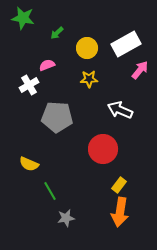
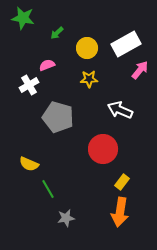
gray pentagon: moved 1 px right; rotated 12 degrees clockwise
yellow rectangle: moved 3 px right, 3 px up
green line: moved 2 px left, 2 px up
